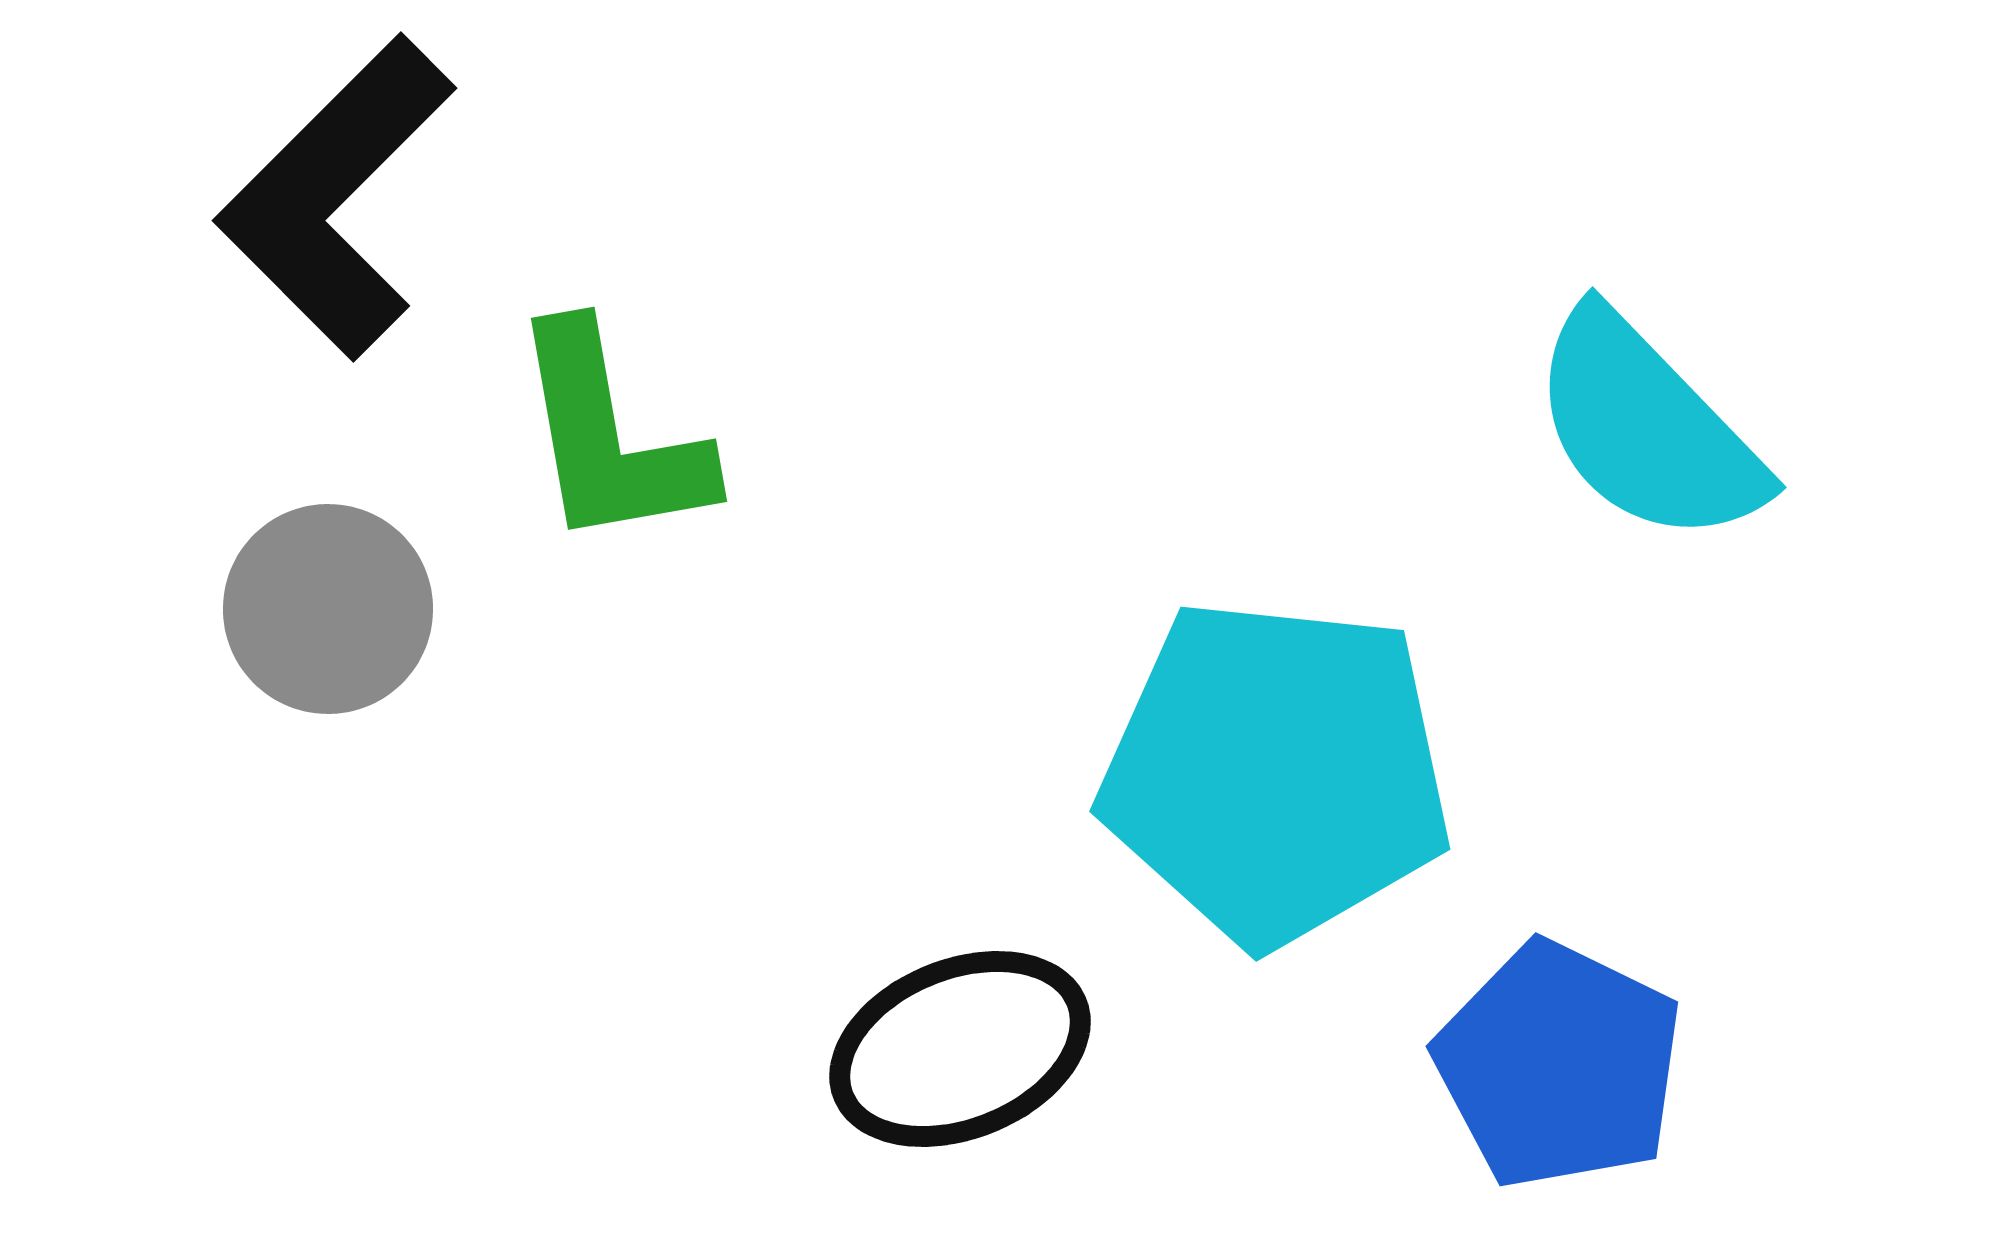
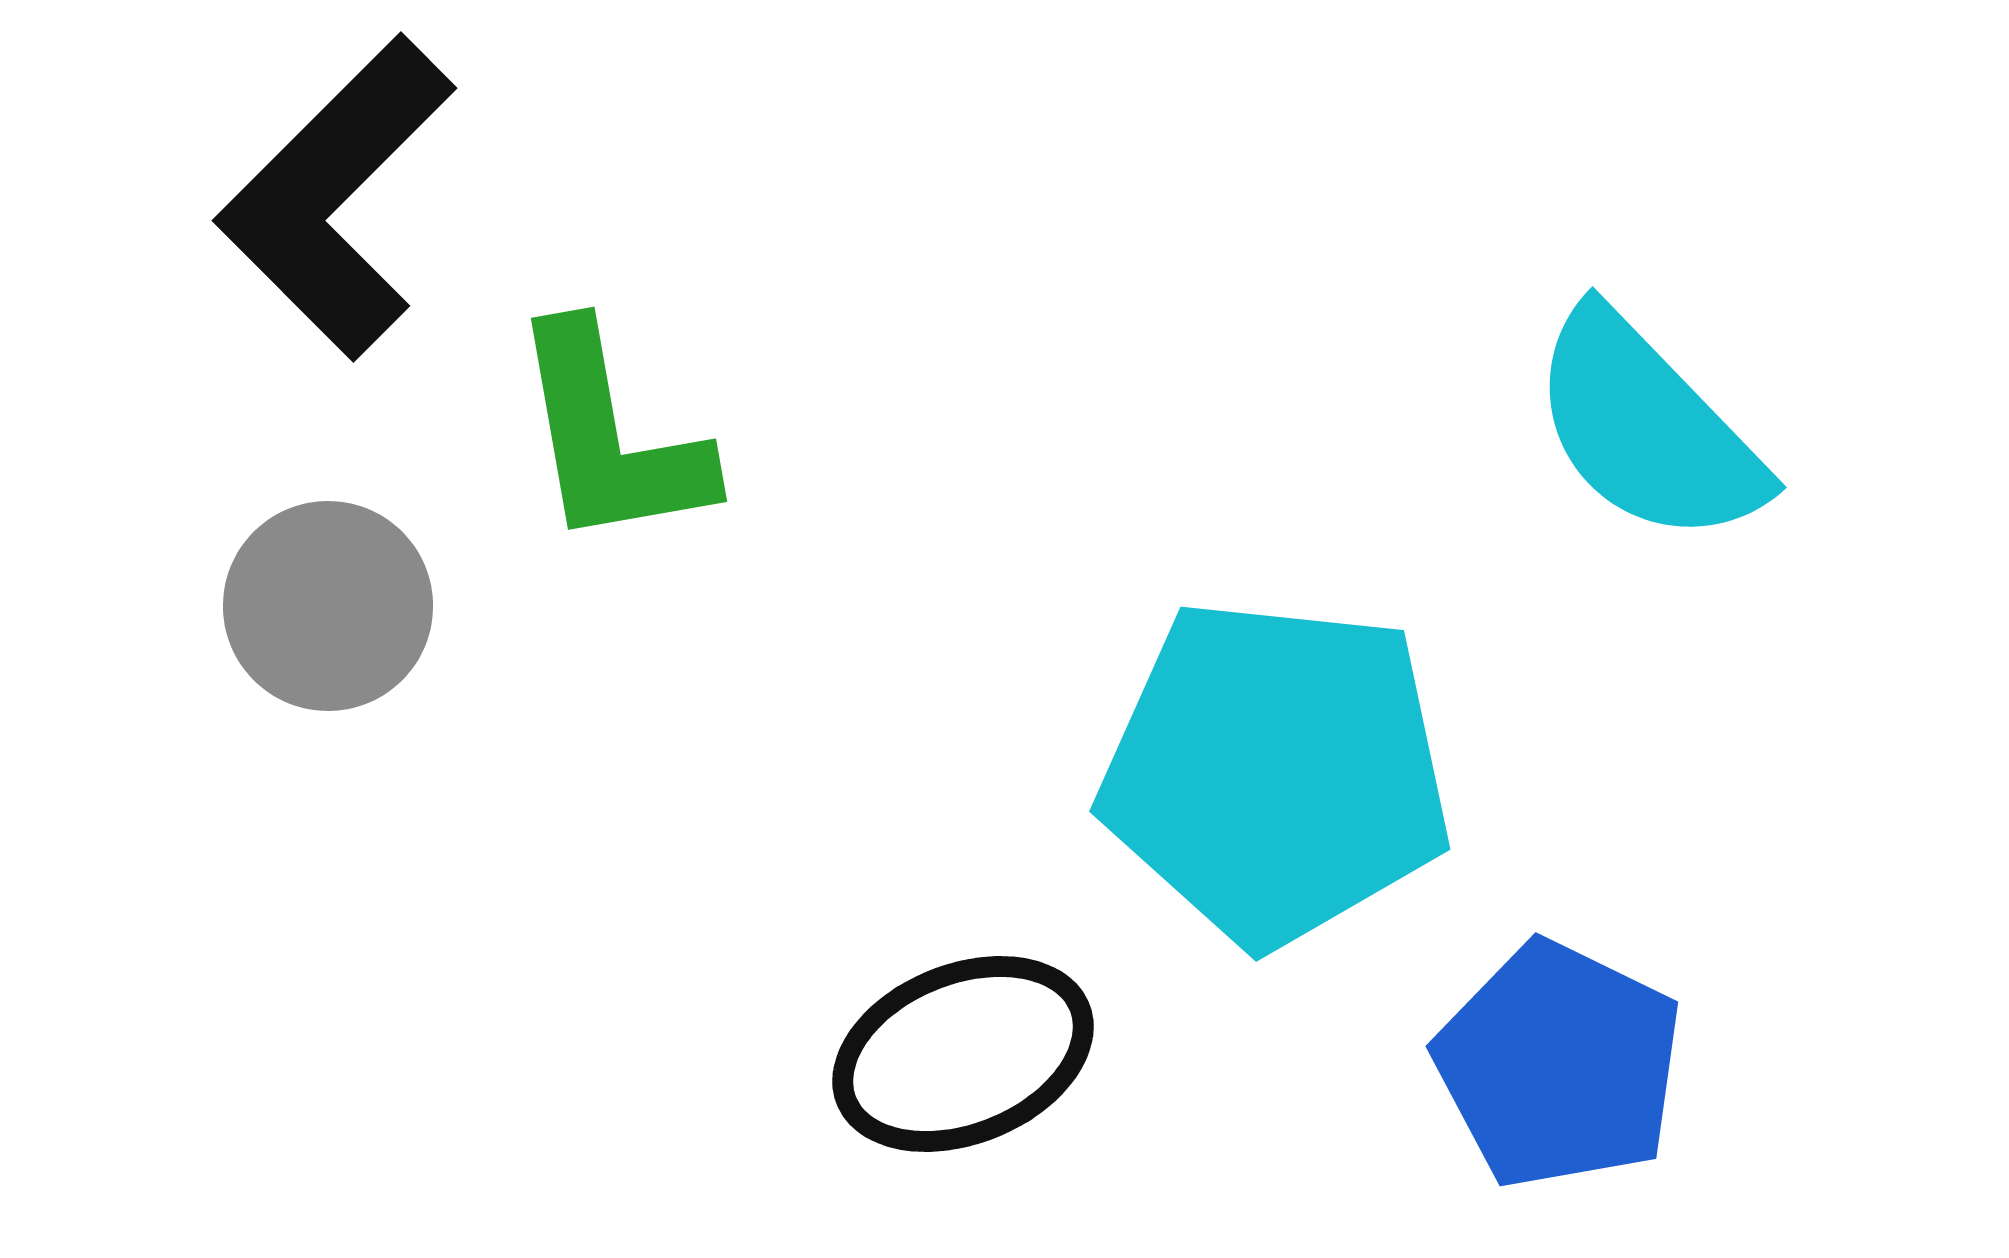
gray circle: moved 3 px up
black ellipse: moved 3 px right, 5 px down
